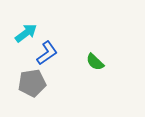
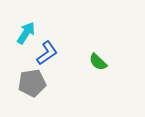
cyan arrow: rotated 20 degrees counterclockwise
green semicircle: moved 3 px right
